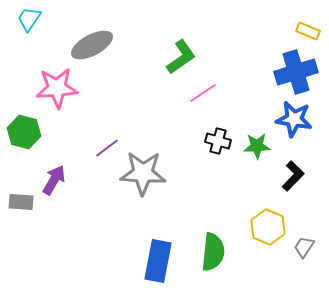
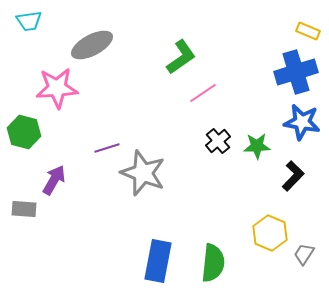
cyan trapezoid: moved 2 px down; rotated 132 degrees counterclockwise
blue star: moved 8 px right, 3 px down
black cross: rotated 35 degrees clockwise
purple line: rotated 20 degrees clockwise
gray star: rotated 18 degrees clockwise
gray rectangle: moved 3 px right, 7 px down
yellow hexagon: moved 2 px right, 6 px down
gray trapezoid: moved 7 px down
green semicircle: moved 11 px down
